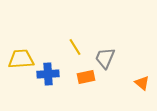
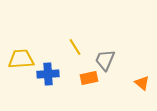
gray trapezoid: moved 2 px down
orange rectangle: moved 3 px right, 1 px down
